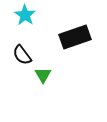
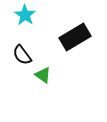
black rectangle: rotated 12 degrees counterclockwise
green triangle: rotated 24 degrees counterclockwise
